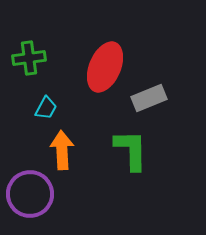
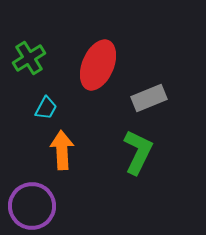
green cross: rotated 24 degrees counterclockwise
red ellipse: moved 7 px left, 2 px up
green L-shape: moved 7 px right, 2 px down; rotated 27 degrees clockwise
purple circle: moved 2 px right, 12 px down
